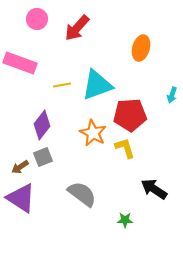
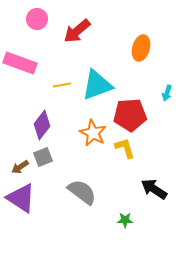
red arrow: moved 3 px down; rotated 8 degrees clockwise
cyan arrow: moved 5 px left, 2 px up
gray semicircle: moved 2 px up
